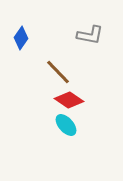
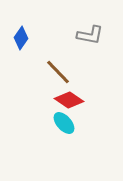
cyan ellipse: moved 2 px left, 2 px up
